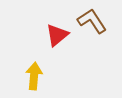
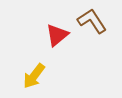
yellow arrow: rotated 148 degrees counterclockwise
